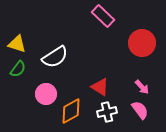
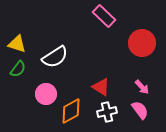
pink rectangle: moved 1 px right
red triangle: moved 1 px right
